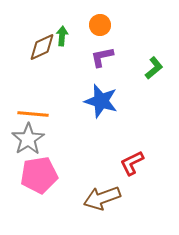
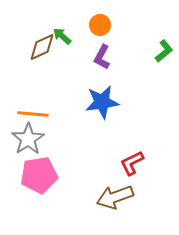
green arrow: rotated 54 degrees counterclockwise
purple L-shape: rotated 50 degrees counterclockwise
green L-shape: moved 10 px right, 17 px up
blue star: moved 1 px right, 1 px down; rotated 24 degrees counterclockwise
brown arrow: moved 13 px right, 1 px up
